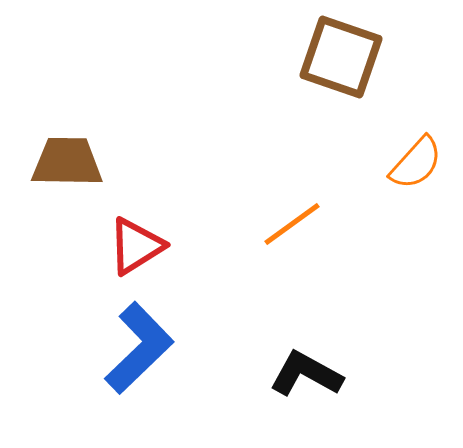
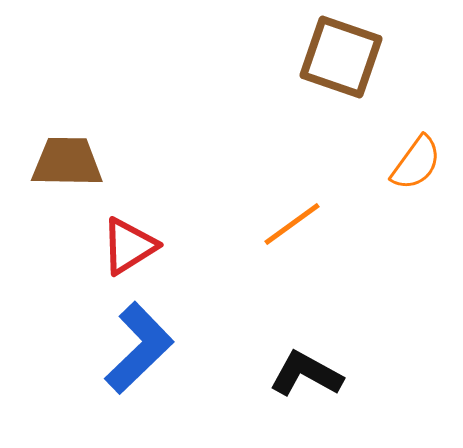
orange semicircle: rotated 6 degrees counterclockwise
red triangle: moved 7 px left
